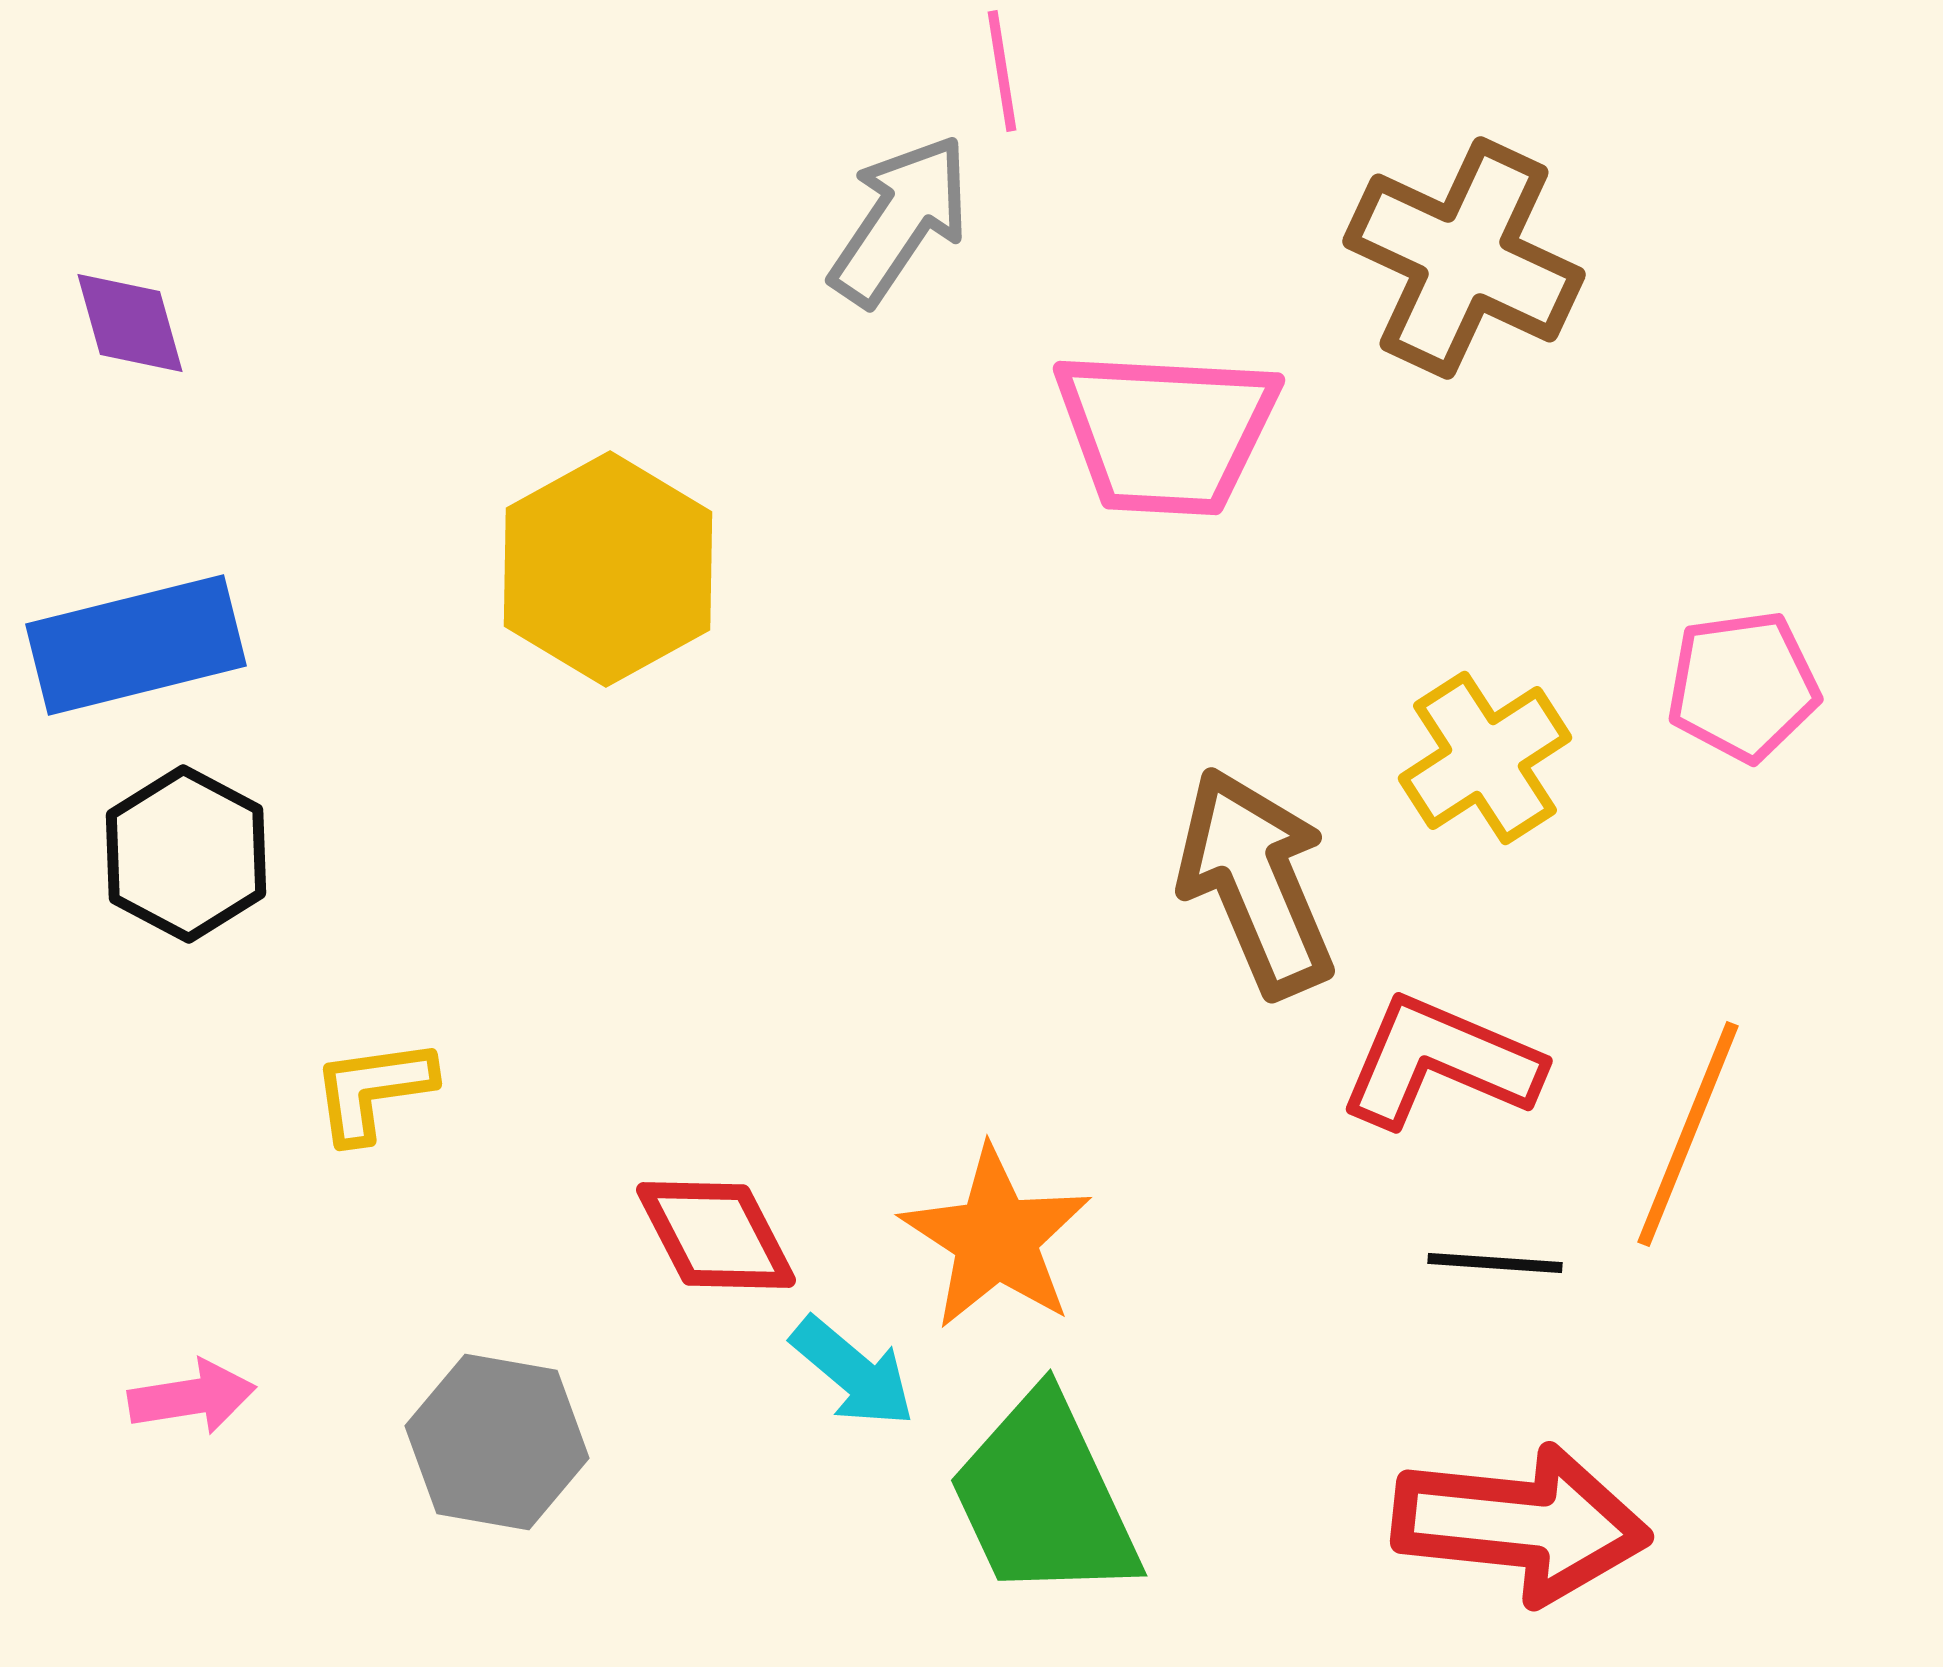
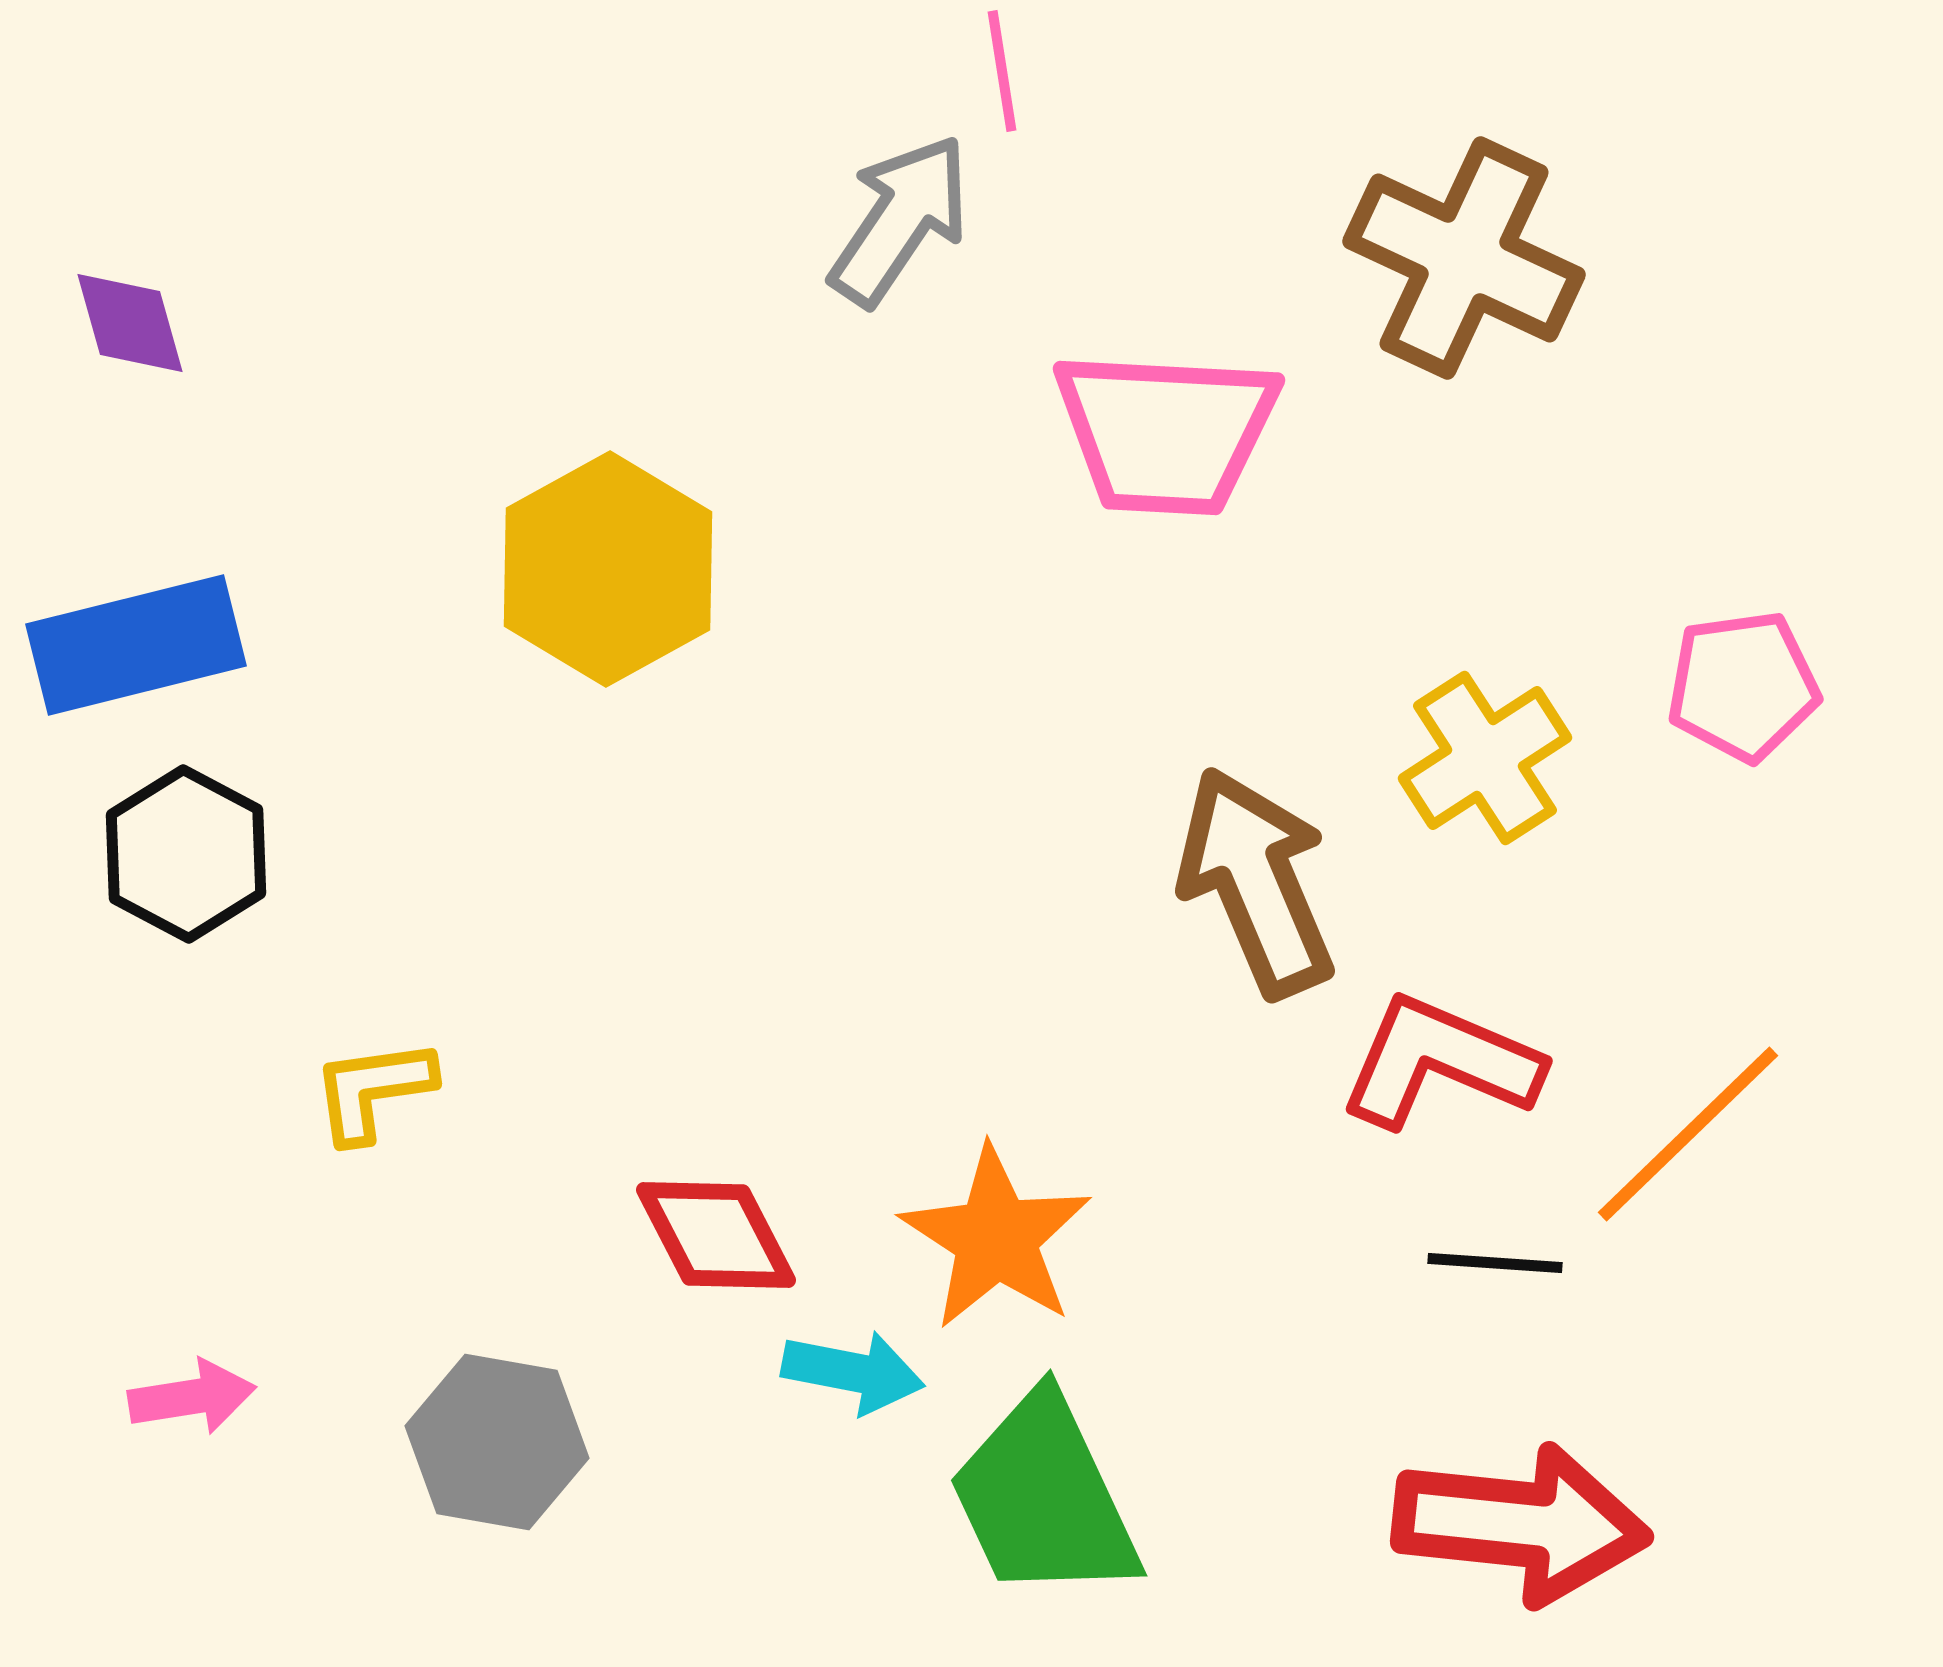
orange line: rotated 24 degrees clockwise
cyan arrow: rotated 29 degrees counterclockwise
